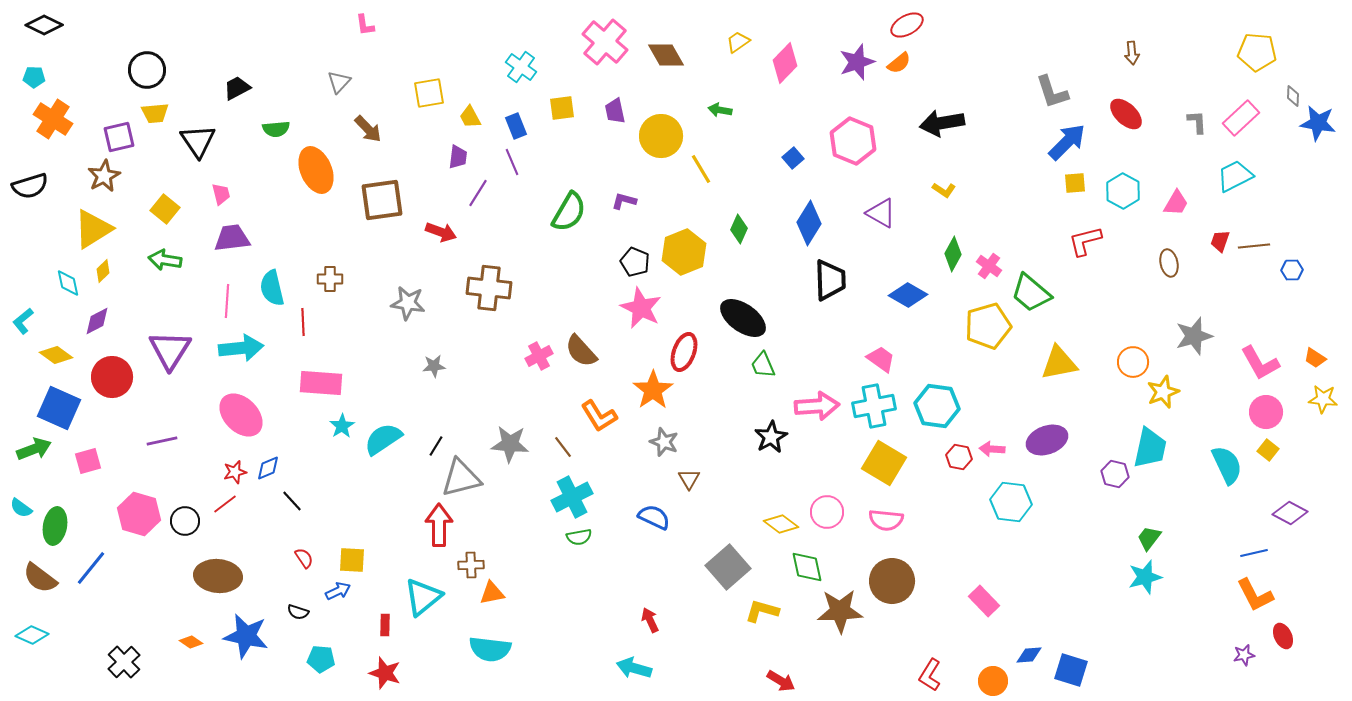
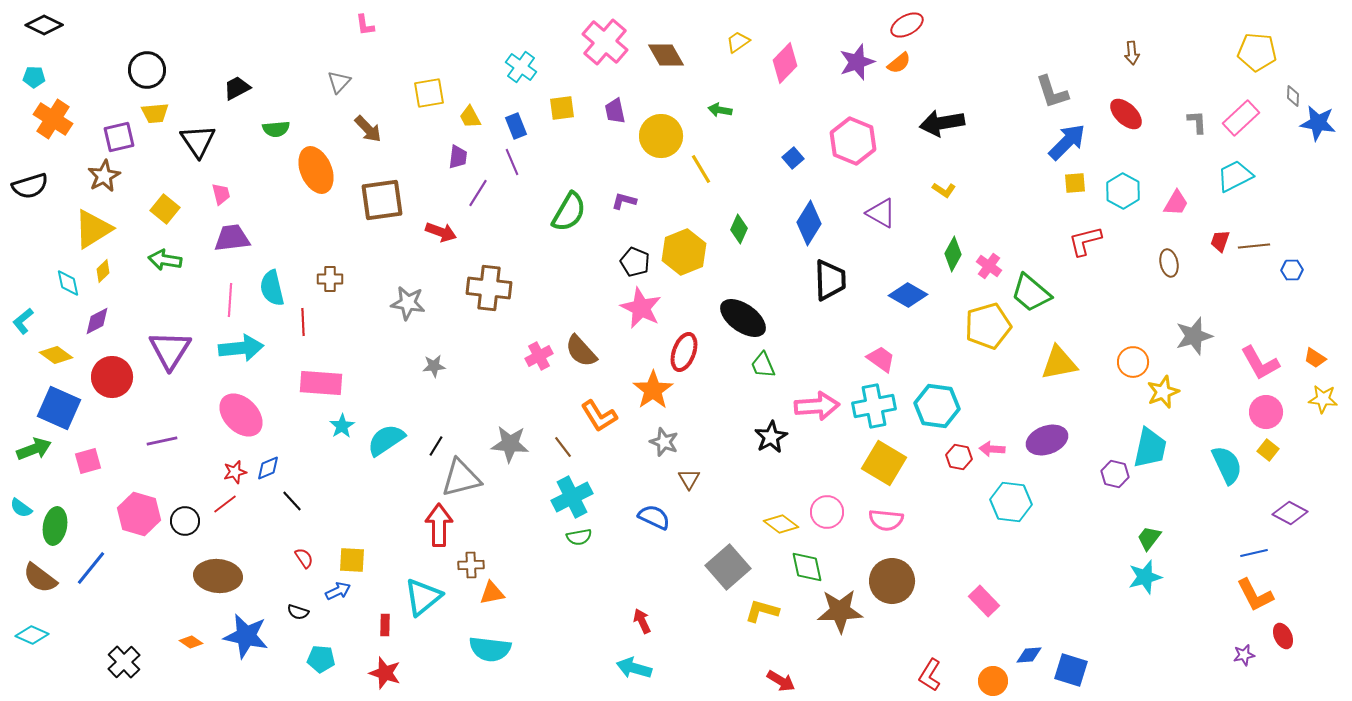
pink line at (227, 301): moved 3 px right, 1 px up
cyan semicircle at (383, 439): moved 3 px right, 1 px down
red arrow at (650, 620): moved 8 px left, 1 px down
